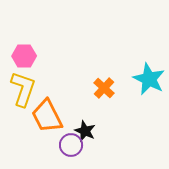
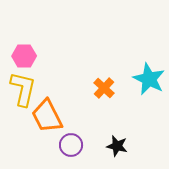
yellow L-shape: rotated 6 degrees counterclockwise
black star: moved 32 px right, 15 px down; rotated 10 degrees counterclockwise
